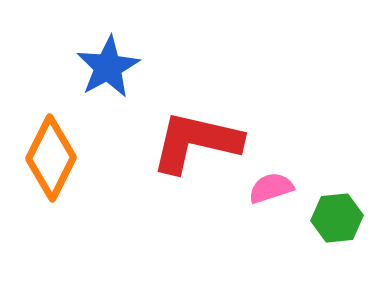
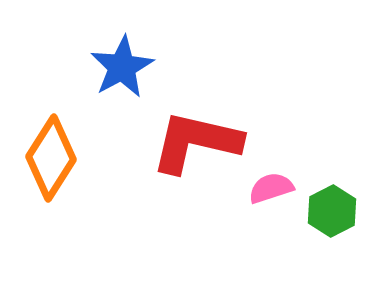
blue star: moved 14 px right
orange diamond: rotated 6 degrees clockwise
green hexagon: moved 5 px left, 7 px up; rotated 21 degrees counterclockwise
